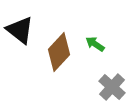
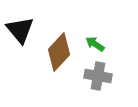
black triangle: rotated 12 degrees clockwise
gray cross: moved 14 px left, 11 px up; rotated 32 degrees counterclockwise
